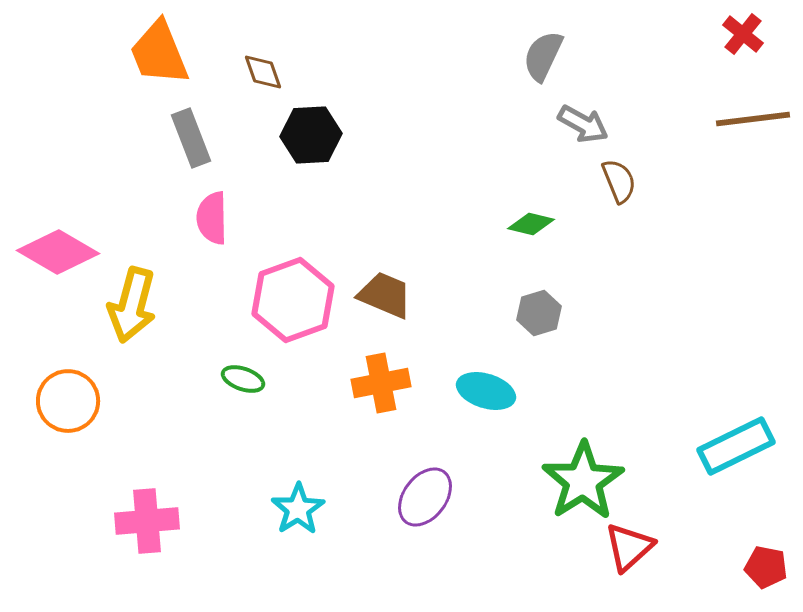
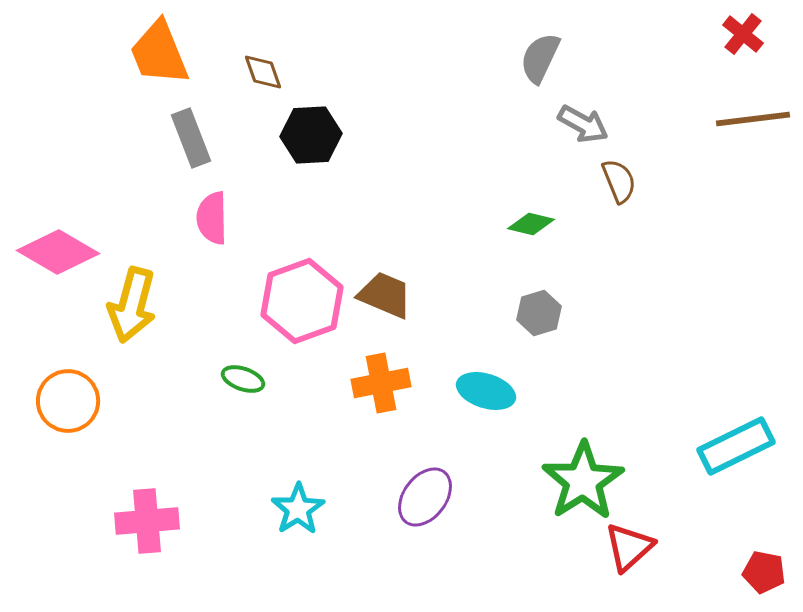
gray semicircle: moved 3 px left, 2 px down
pink hexagon: moved 9 px right, 1 px down
red pentagon: moved 2 px left, 5 px down
